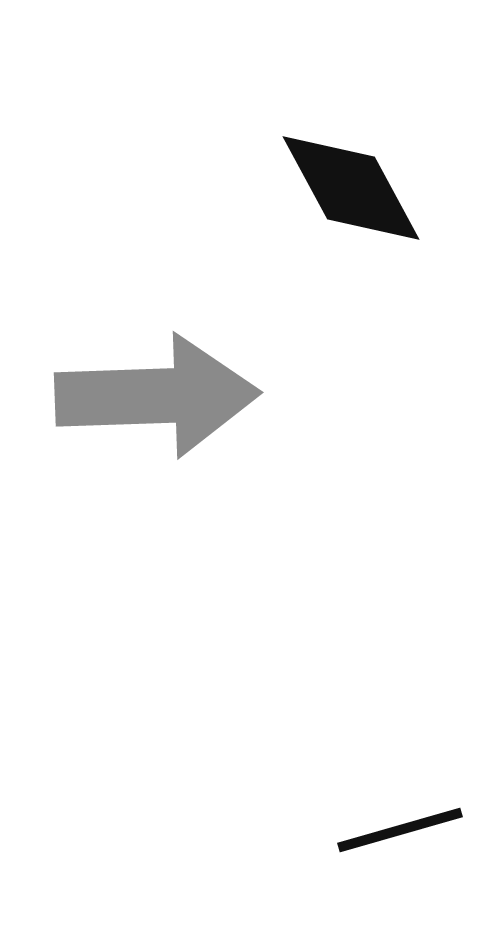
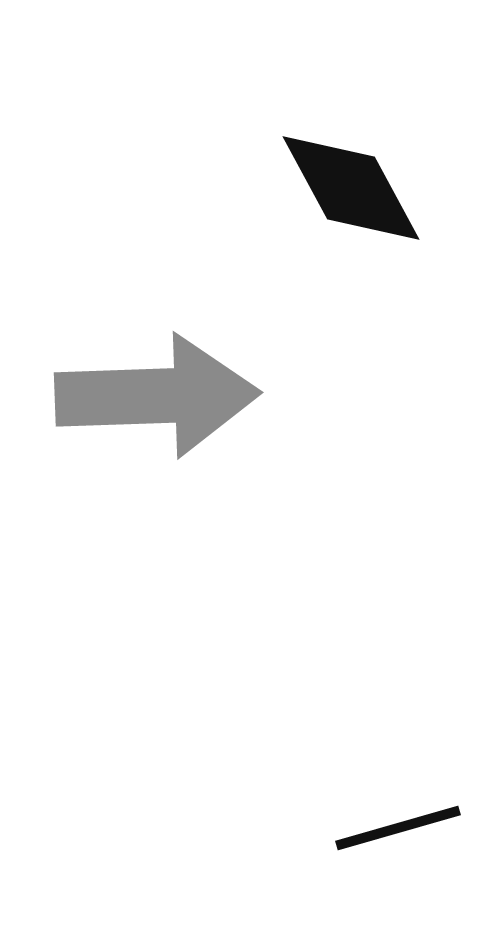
black line: moved 2 px left, 2 px up
